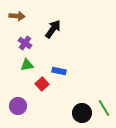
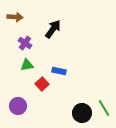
brown arrow: moved 2 px left, 1 px down
